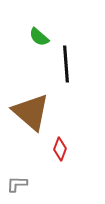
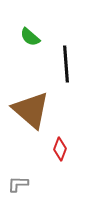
green semicircle: moved 9 px left
brown triangle: moved 2 px up
gray L-shape: moved 1 px right
